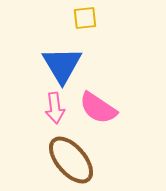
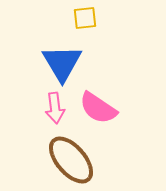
blue triangle: moved 2 px up
